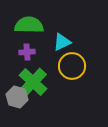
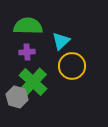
green semicircle: moved 1 px left, 1 px down
cyan triangle: moved 1 px left, 1 px up; rotated 18 degrees counterclockwise
